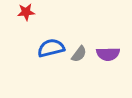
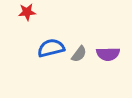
red star: moved 1 px right
